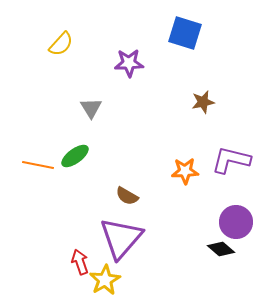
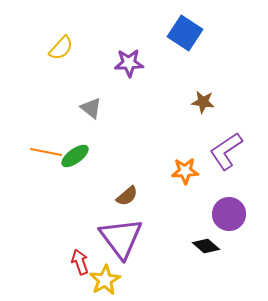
blue square: rotated 16 degrees clockwise
yellow semicircle: moved 4 px down
brown star: rotated 20 degrees clockwise
gray triangle: rotated 20 degrees counterclockwise
purple L-shape: moved 5 px left, 9 px up; rotated 48 degrees counterclockwise
orange line: moved 8 px right, 13 px up
brown semicircle: rotated 70 degrees counterclockwise
purple circle: moved 7 px left, 8 px up
purple triangle: rotated 18 degrees counterclockwise
black diamond: moved 15 px left, 3 px up
